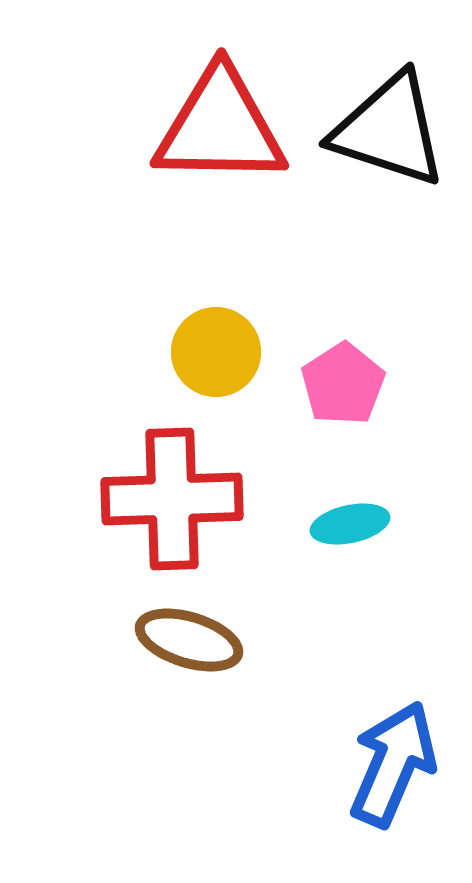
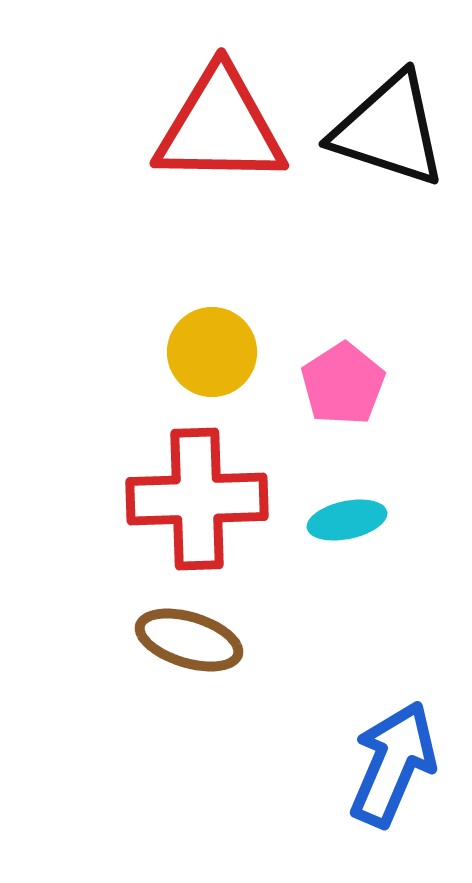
yellow circle: moved 4 px left
red cross: moved 25 px right
cyan ellipse: moved 3 px left, 4 px up
